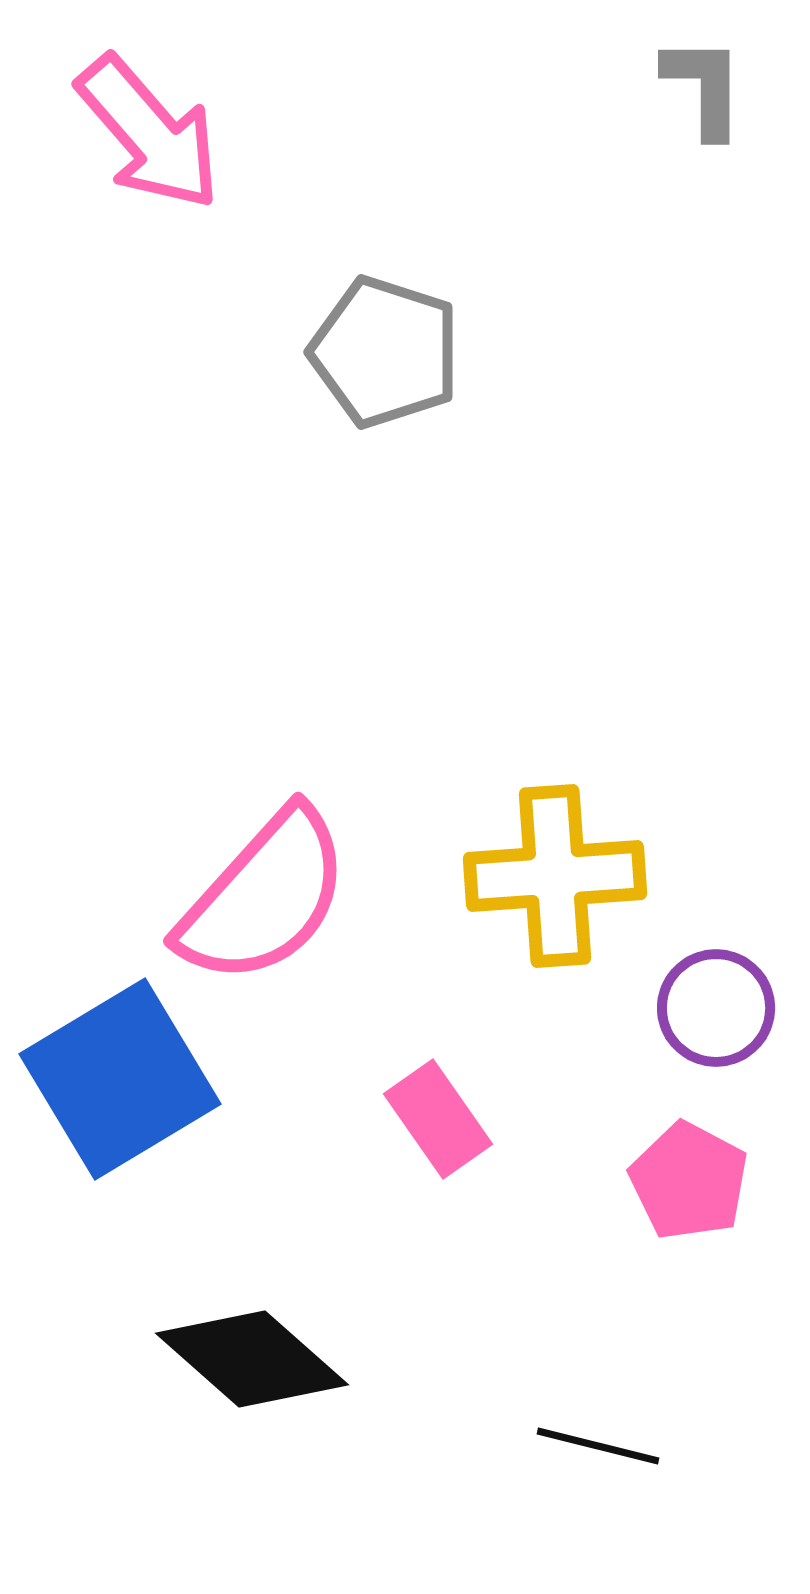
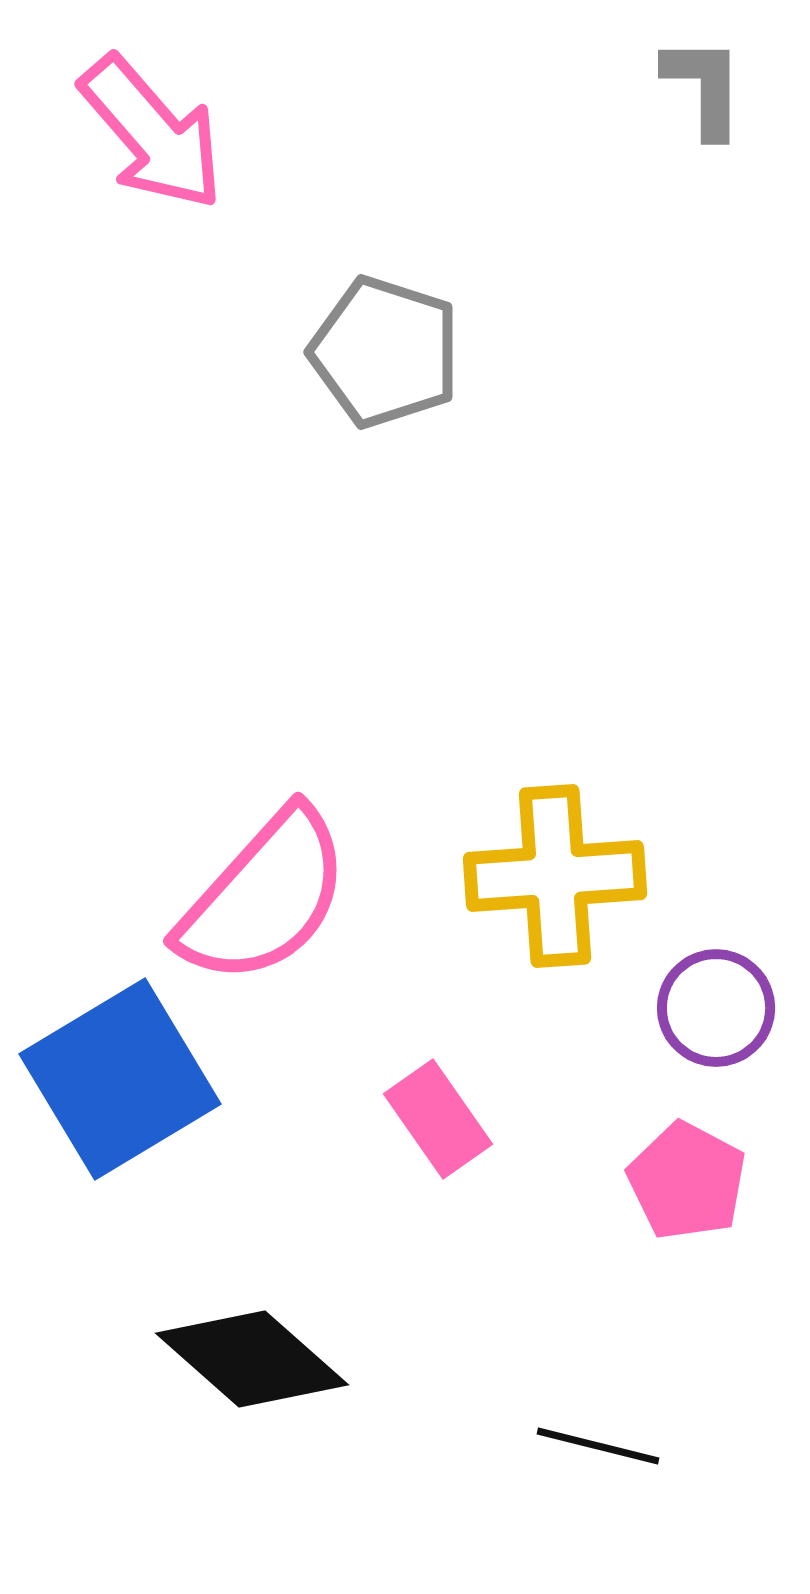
pink arrow: moved 3 px right
pink pentagon: moved 2 px left
